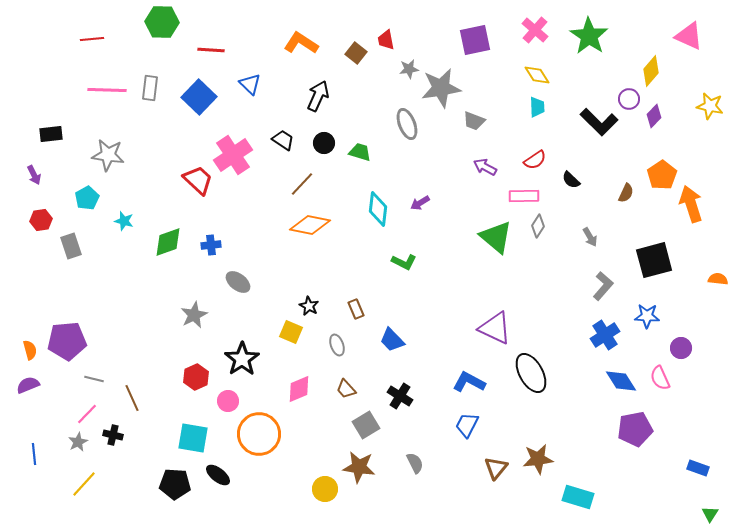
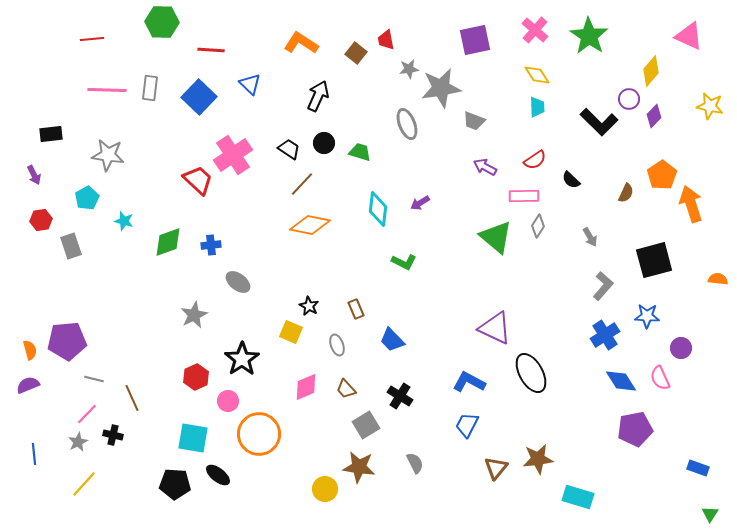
black trapezoid at (283, 140): moved 6 px right, 9 px down
pink diamond at (299, 389): moved 7 px right, 2 px up
